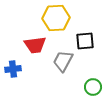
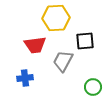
blue cross: moved 12 px right, 9 px down
